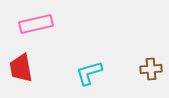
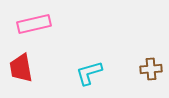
pink rectangle: moved 2 px left
